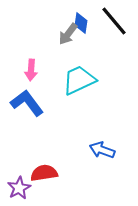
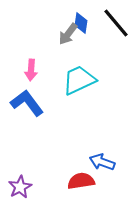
black line: moved 2 px right, 2 px down
blue arrow: moved 12 px down
red semicircle: moved 37 px right, 8 px down
purple star: moved 1 px right, 1 px up
